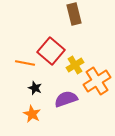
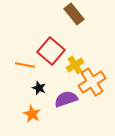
brown rectangle: rotated 25 degrees counterclockwise
orange line: moved 2 px down
orange cross: moved 5 px left, 1 px down
black star: moved 4 px right
